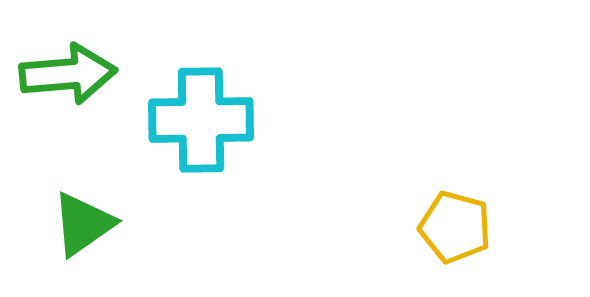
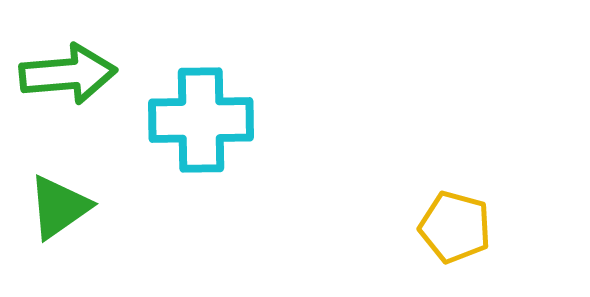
green triangle: moved 24 px left, 17 px up
